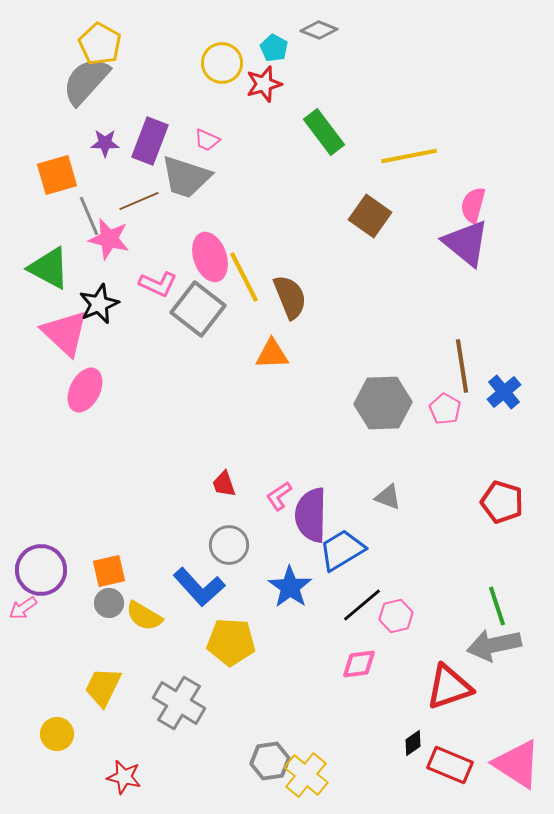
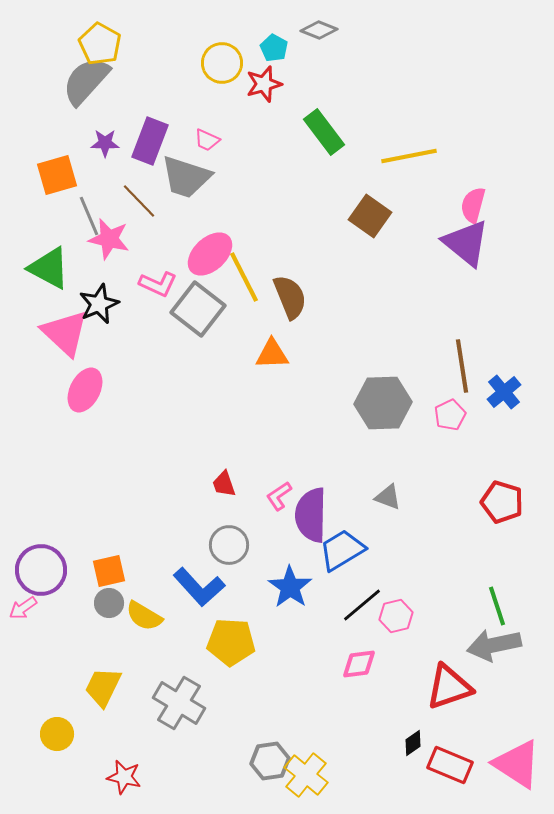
brown line at (139, 201): rotated 69 degrees clockwise
pink ellipse at (210, 257): moved 3 px up; rotated 66 degrees clockwise
pink pentagon at (445, 409): moved 5 px right, 6 px down; rotated 16 degrees clockwise
